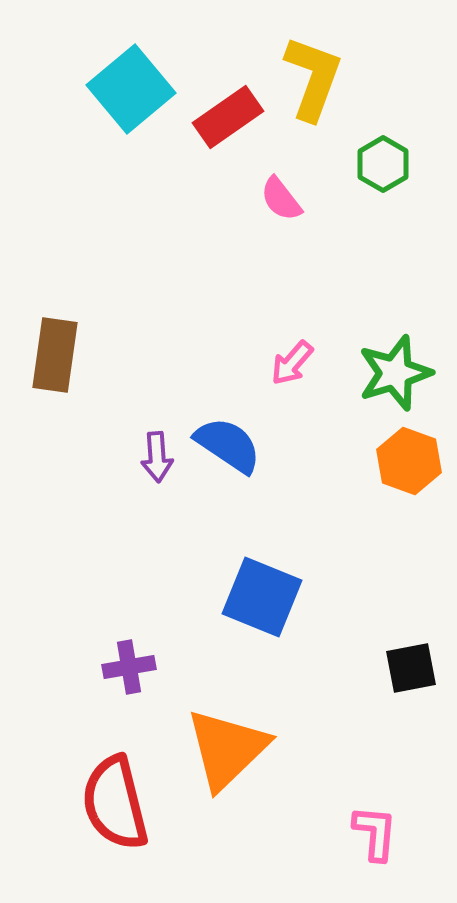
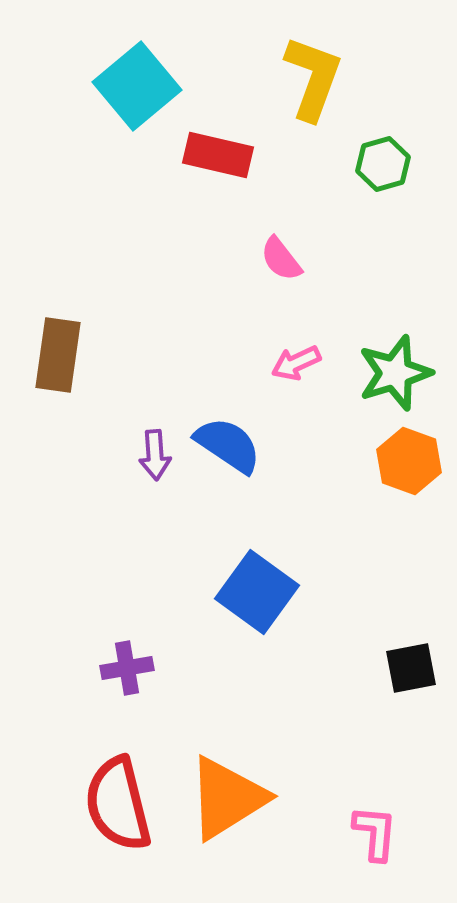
cyan square: moved 6 px right, 3 px up
red rectangle: moved 10 px left, 38 px down; rotated 48 degrees clockwise
green hexagon: rotated 14 degrees clockwise
pink semicircle: moved 60 px down
brown rectangle: moved 3 px right
pink arrow: moved 4 px right; rotated 24 degrees clockwise
purple arrow: moved 2 px left, 2 px up
blue square: moved 5 px left, 5 px up; rotated 14 degrees clockwise
purple cross: moved 2 px left, 1 px down
orange triangle: moved 49 px down; rotated 12 degrees clockwise
red semicircle: moved 3 px right, 1 px down
